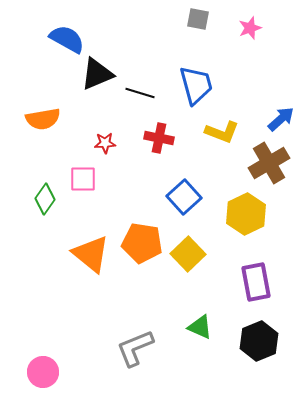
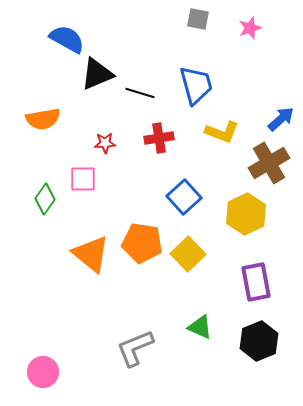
red cross: rotated 20 degrees counterclockwise
